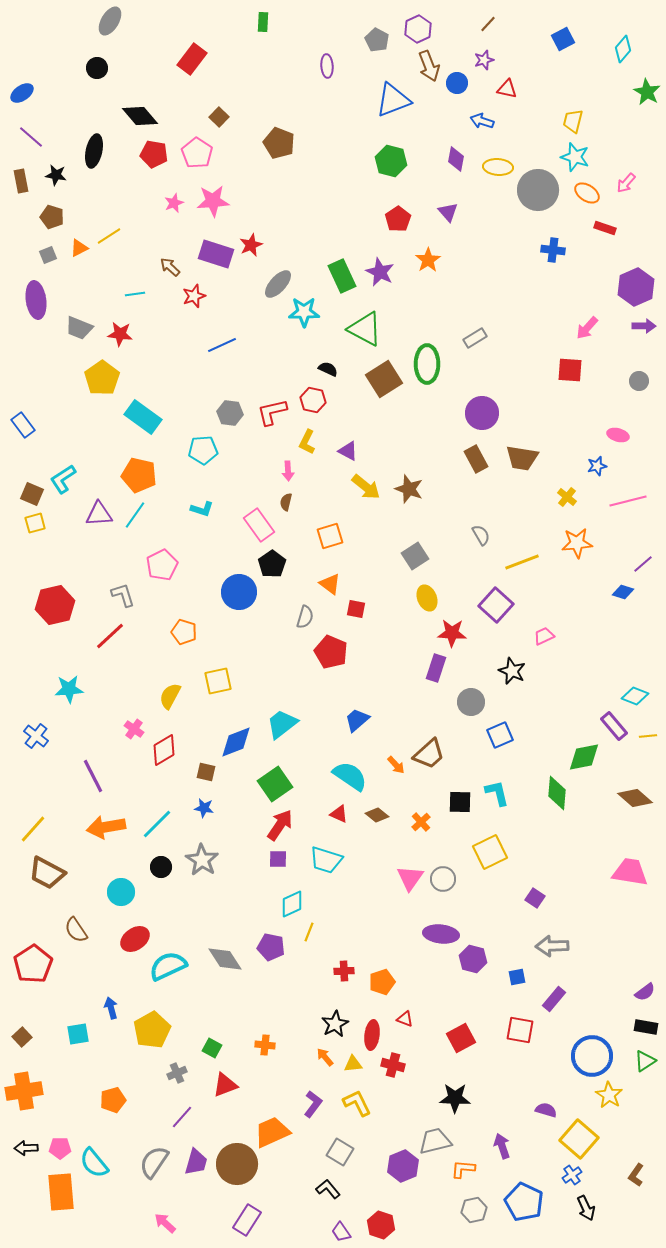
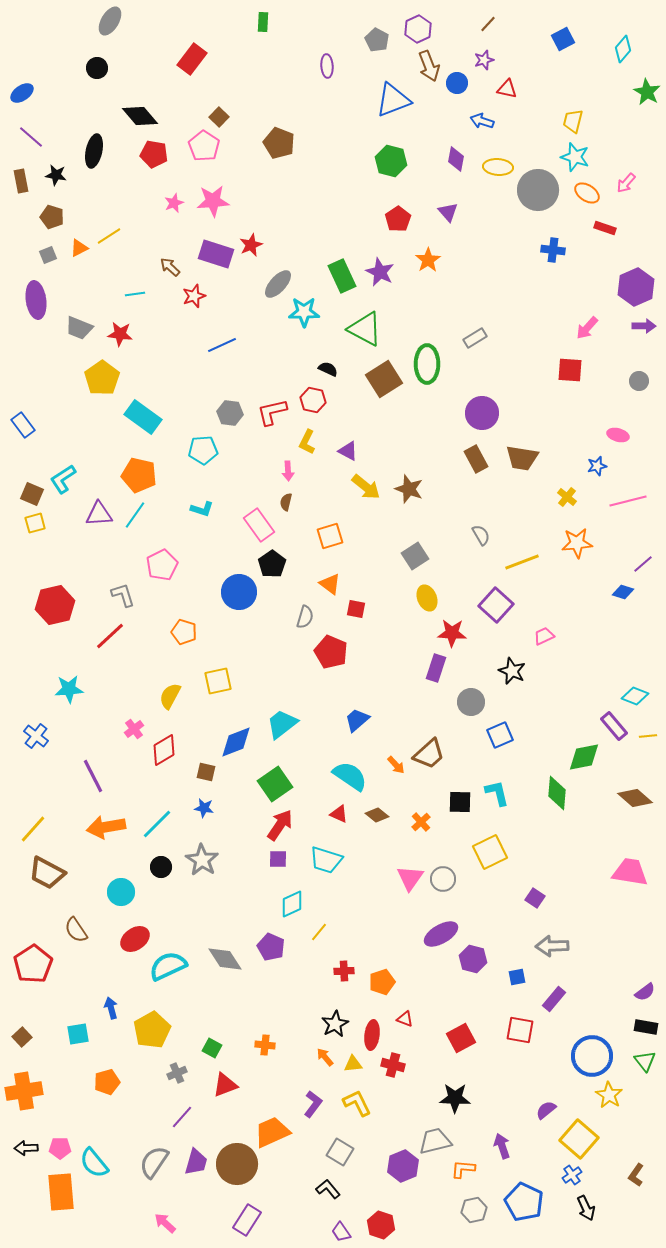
pink pentagon at (197, 153): moved 7 px right, 7 px up
pink cross at (134, 729): rotated 18 degrees clockwise
yellow line at (309, 932): moved 10 px right; rotated 18 degrees clockwise
purple ellipse at (441, 934): rotated 36 degrees counterclockwise
purple pentagon at (271, 947): rotated 12 degrees clockwise
green triangle at (645, 1061): rotated 35 degrees counterclockwise
orange pentagon at (113, 1100): moved 6 px left, 18 px up
purple semicircle at (546, 1110): rotated 55 degrees counterclockwise
